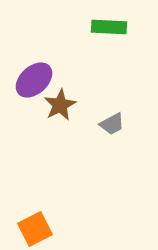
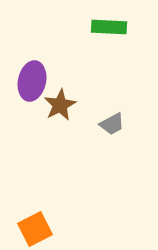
purple ellipse: moved 2 px left, 1 px down; rotated 36 degrees counterclockwise
